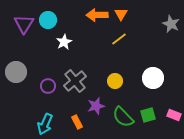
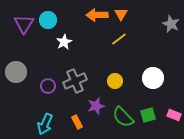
gray cross: rotated 15 degrees clockwise
